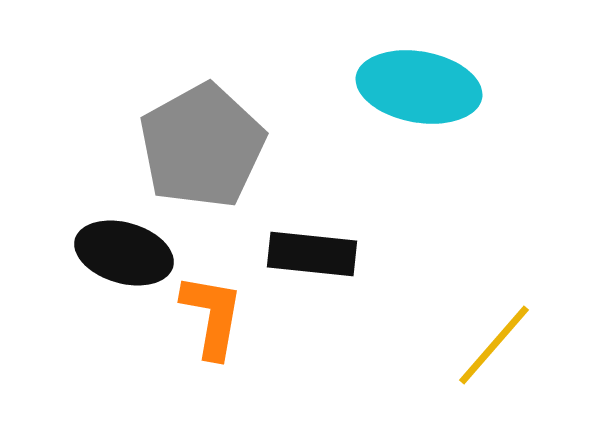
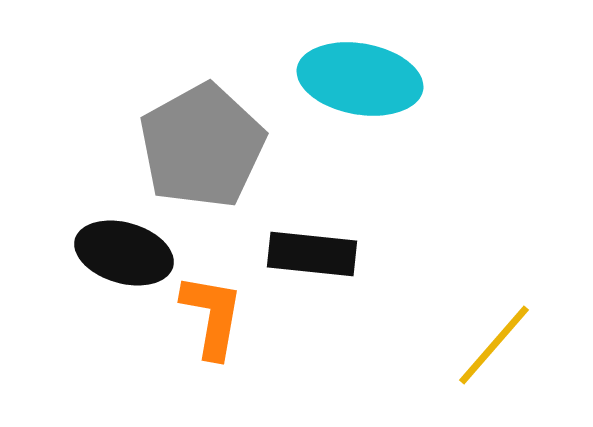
cyan ellipse: moved 59 px left, 8 px up
